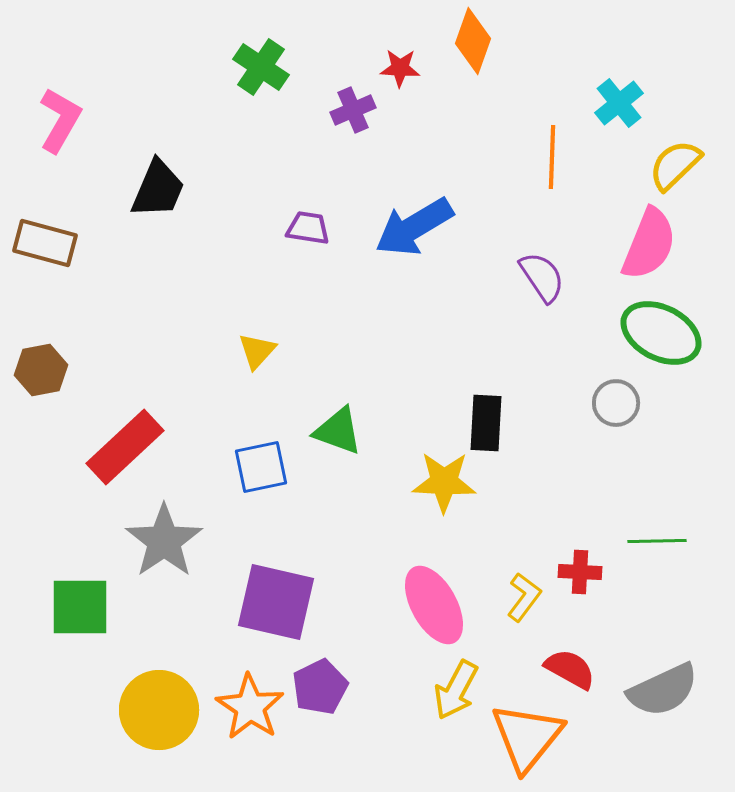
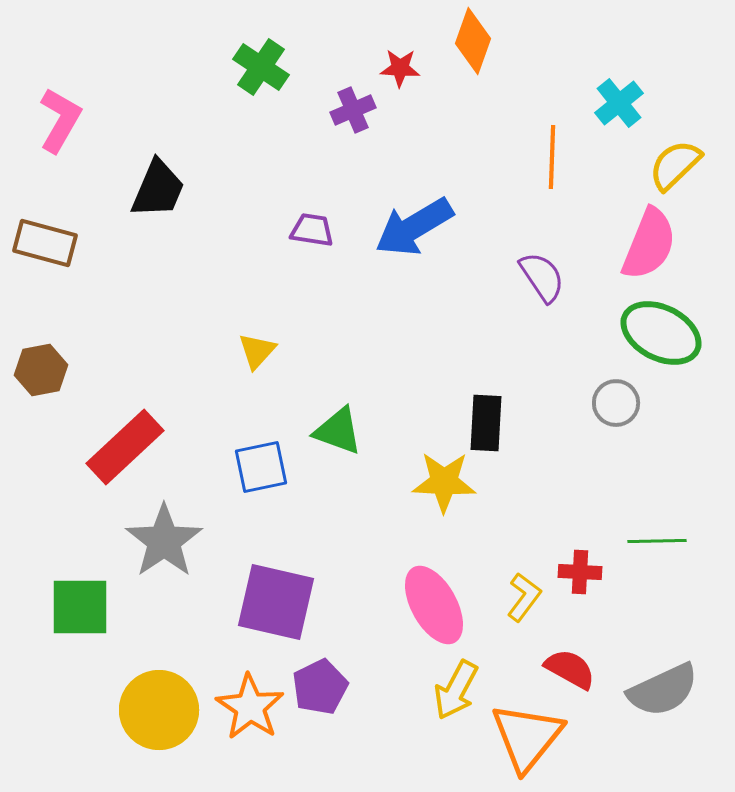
purple trapezoid: moved 4 px right, 2 px down
